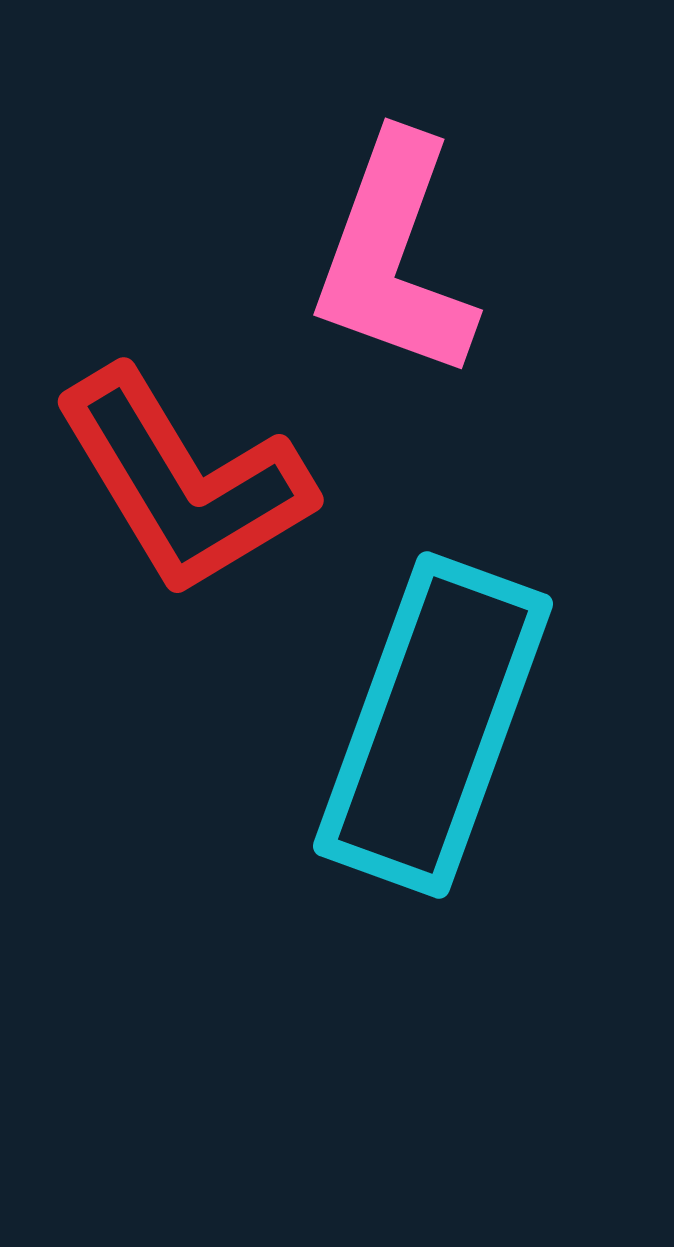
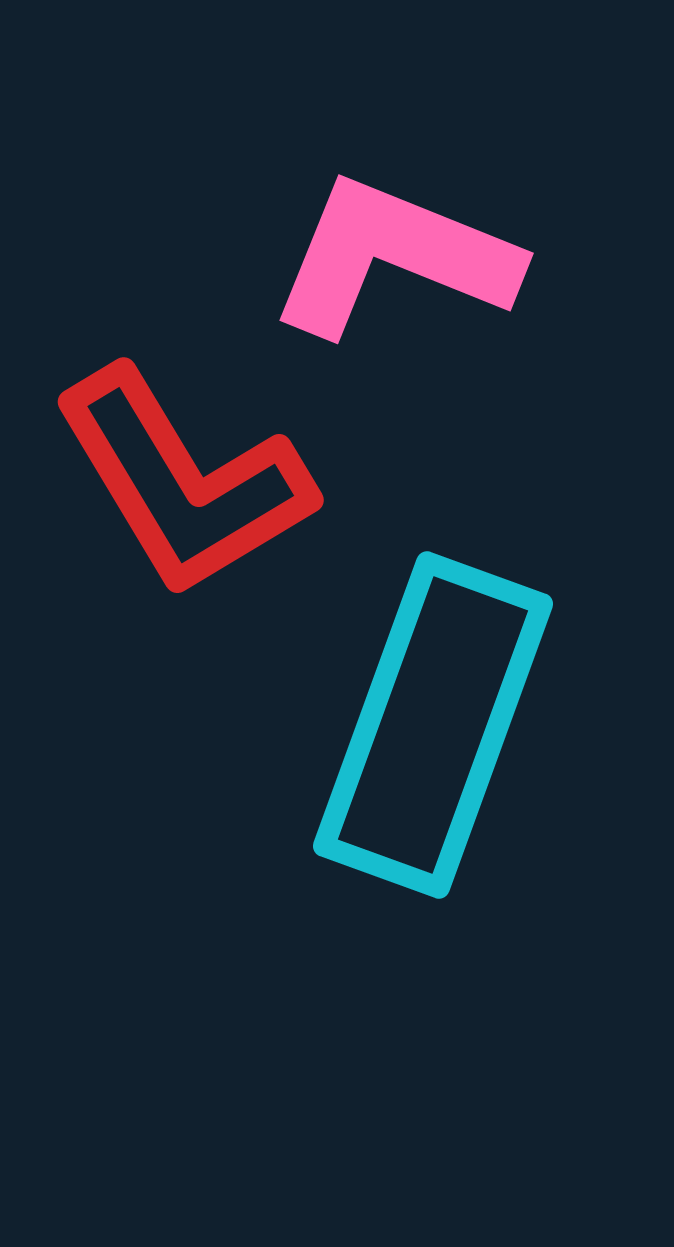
pink L-shape: rotated 92 degrees clockwise
